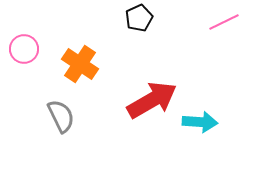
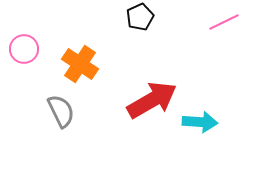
black pentagon: moved 1 px right, 1 px up
gray semicircle: moved 5 px up
